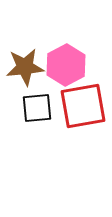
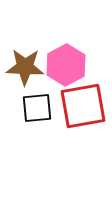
brown star: rotated 9 degrees clockwise
